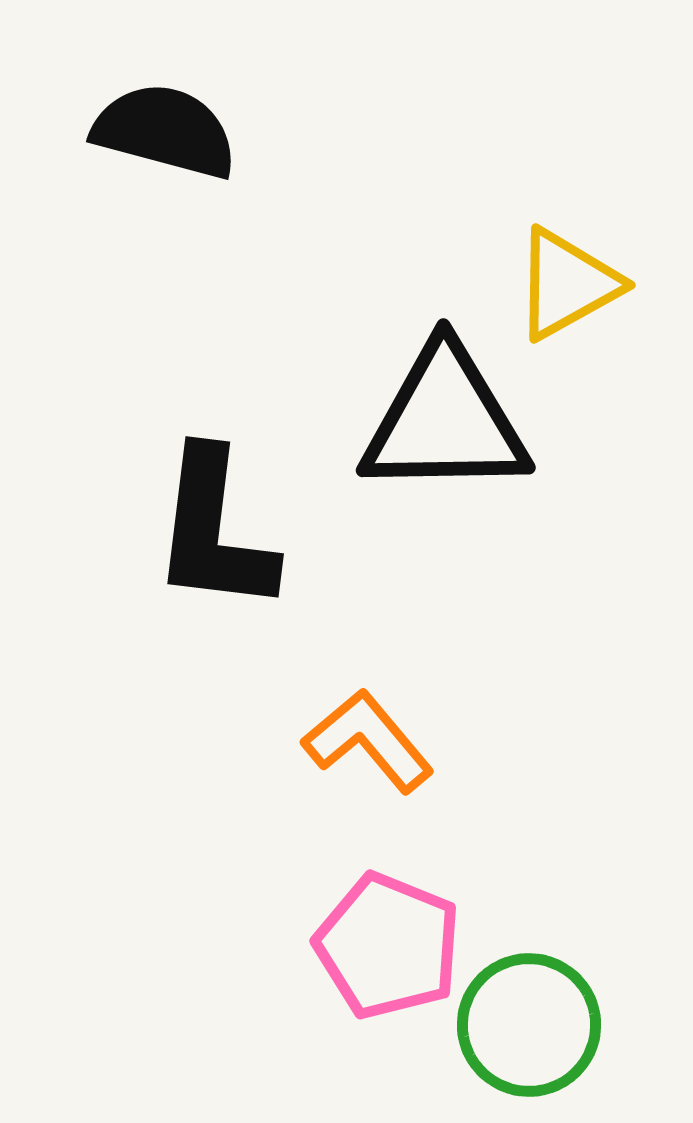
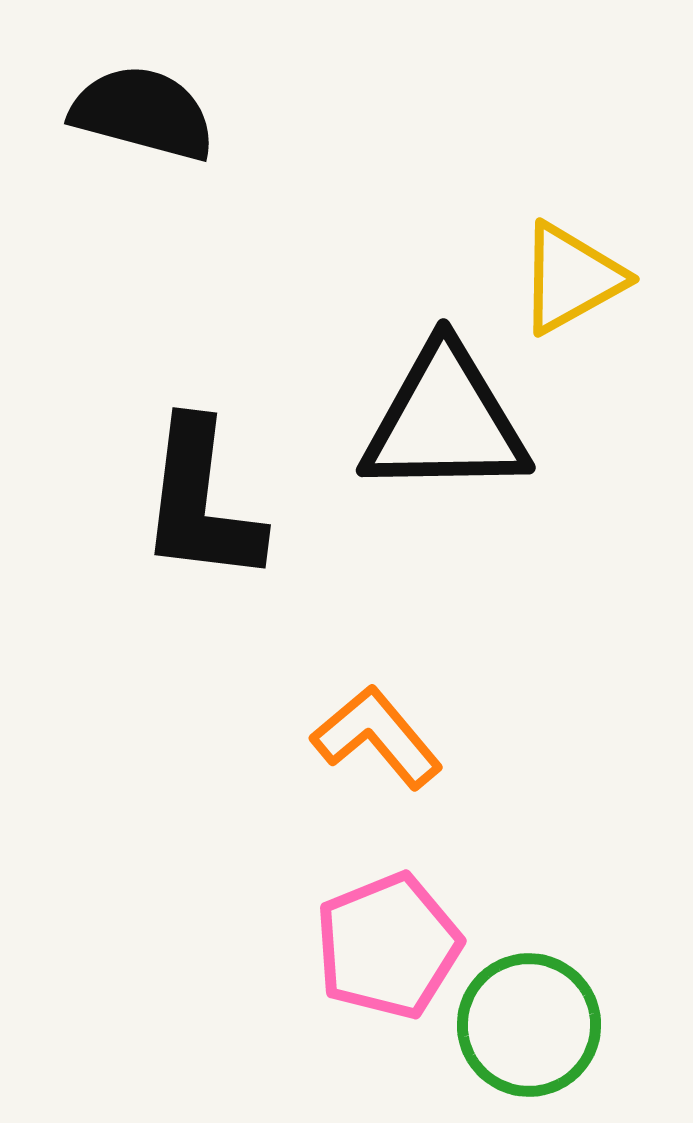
black semicircle: moved 22 px left, 18 px up
yellow triangle: moved 4 px right, 6 px up
black L-shape: moved 13 px left, 29 px up
orange L-shape: moved 9 px right, 4 px up
pink pentagon: rotated 28 degrees clockwise
